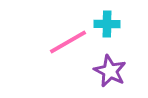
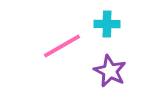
pink line: moved 6 px left, 4 px down
